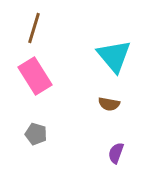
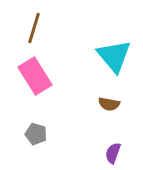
purple semicircle: moved 3 px left
